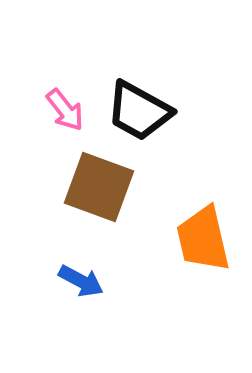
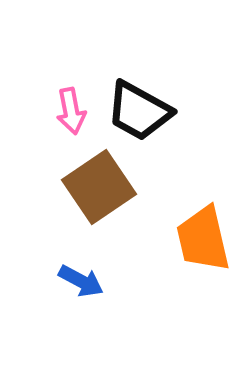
pink arrow: moved 6 px right, 1 px down; rotated 27 degrees clockwise
brown square: rotated 36 degrees clockwise
